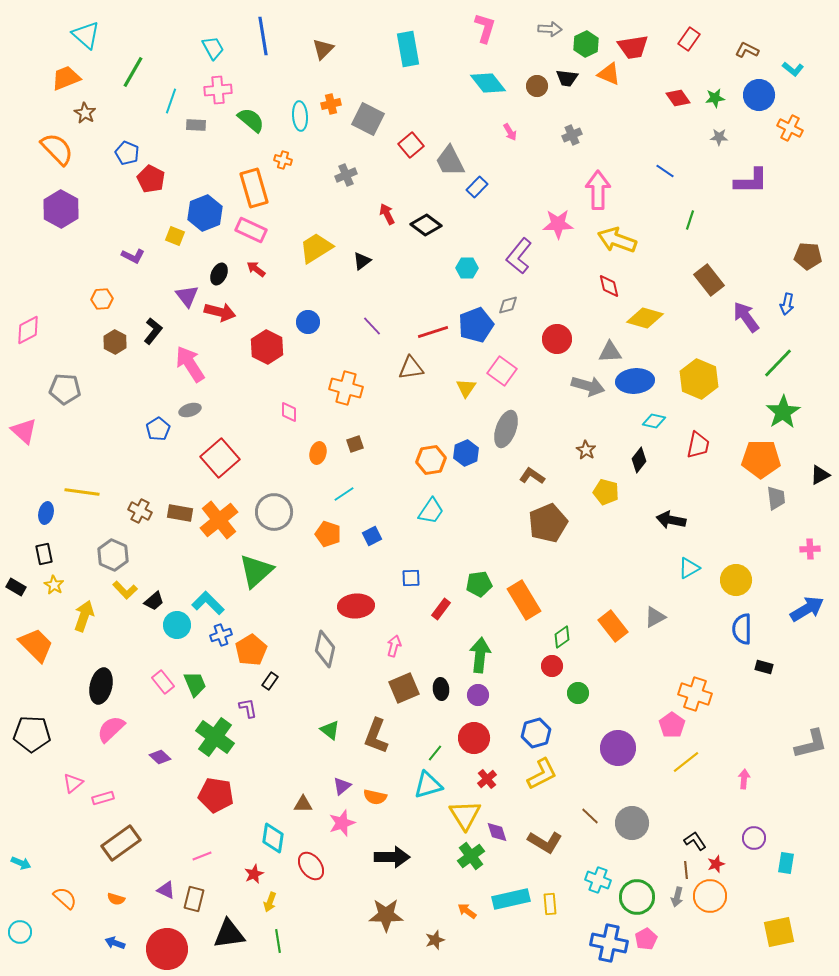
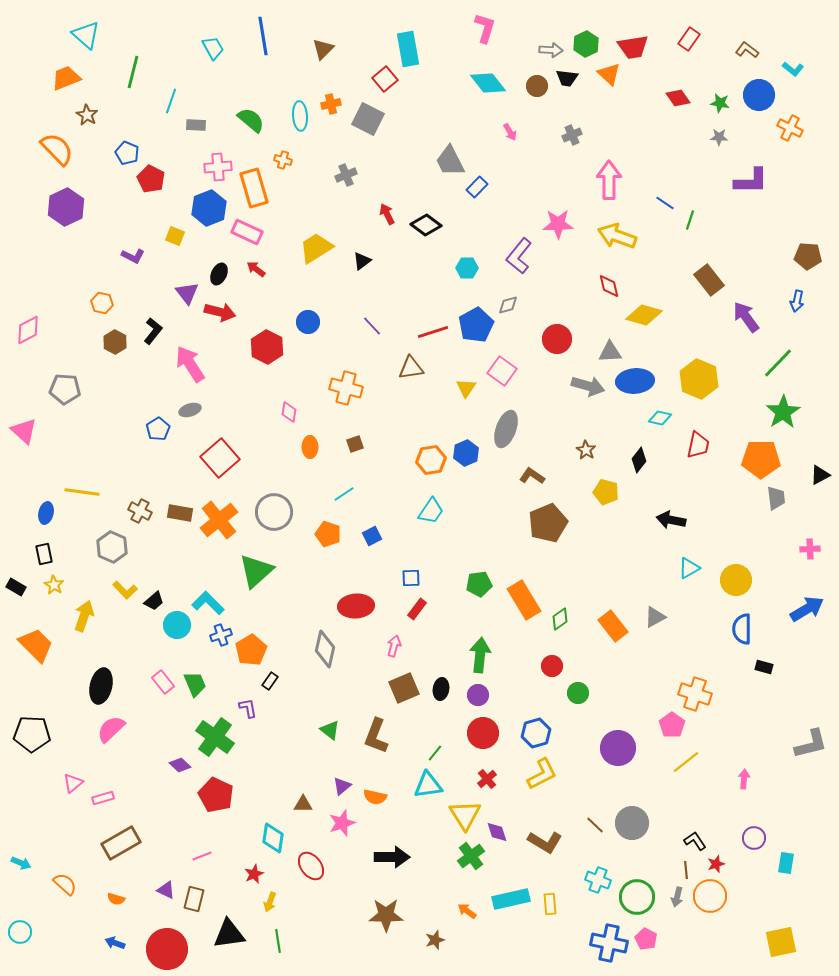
gray arrow at (550, 29): moved 1 px right, 21 px down
brown L-shape at (747, 50): rotated 10 degrees clockwise
green line at (133, 72): rotated 16 degrees counterclockwise
orange triangle at (609, 74): rotated 20 degrees clockwise
pink cross at (218, 90): moved 77 px down
green star at (715, 98): moved 5 px right, 5 px down; rotated 18 degrees clockwise
brown star at (85, 113): moved 2 px right, 2 px down
red square at (411, 145): moved 26 px left, 66 px up
blue line at (665, 171): moved 32 px down
pink arrow at (598, 190): moved 11 px right, 10 px up
purple hexagon at (61, 209): moved 5 px right, 2 px up; rotated 6 degrees clockwise
blue hexagon at (205, 213): moved 4 px right, 5 px up
pink rectangle at (251, 230): moved 4 px left, 2 px down
yellow arrow at (617, 240): moved 4 px up
purple triangle at (187, 296): moved 3 px up
orange hexagon at (102, 299): moved 4 px down; rotated 15 degrees clockwise
blue arrow at (787, 304): moved 10 px right, 3 px up
yellow diamond at (645, 318): moved 1 px left, 3 px up
blue pentagon at (476, 325): rotated 8 degrees counterclockwise
pink diamond at (289, 412): rotated 10 degrees clockwise
cyan diamond at (654, 421): moved 6 px right, 3 px up
orange ellipse at (318, 453): moved 8 px left, 6 px up; rotated 15 degrees counterclockwise
gray hexagon at (113, 555): moved 1 px left, 8 px up
red rectangle at (441, 609): moved 24 px left
green diamond at (562, 637): moved 2 px left, 18 px up
black ellipse at (441, 689): rotated 15 degrees clockwise
red circle at (474, 738): moved 9 px right, 5 px up
purple diamond at (160, 757): moved 20 px right, 8 px down
cyan triangle at (428, 785): rotated 8 degrees clockwise
red pentagon at (216, 795): rotated 16 degrees clockwise
brown line at (590, 816): moved 5 px right, 9 px down
brown rectangle at (121, 843): rotated 6 degrees clockwise
orange semicircle at (65, 898): moved 14 px up
yellow square at (779, 932): moved 2 px right, 10 px down
pink pentagon at (646, 939): rotated 15 degrees counterclockwise
